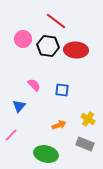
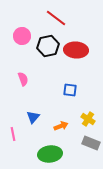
red line: moved 3 px up
pink circle: moved 1 px left, 3 px up
black hexagon: rotated 20 degrees counterclockwise
pink semicircle: moved 11 px left, 6 px up; rotated 24 degrees clockwise
blue square: moved 8 px right
blue triangle: moved 14 px right, 11 px down
orange arrow: moved 2 px right, 1 px down
pink line: moved 2 px right, 1 px up; rotated 56 degrees counterclockwise
gray rectangle: moved 6 px right, 1 px up
green ellipse: moved 4 px right; rotated 20 degrees counterclockwise
